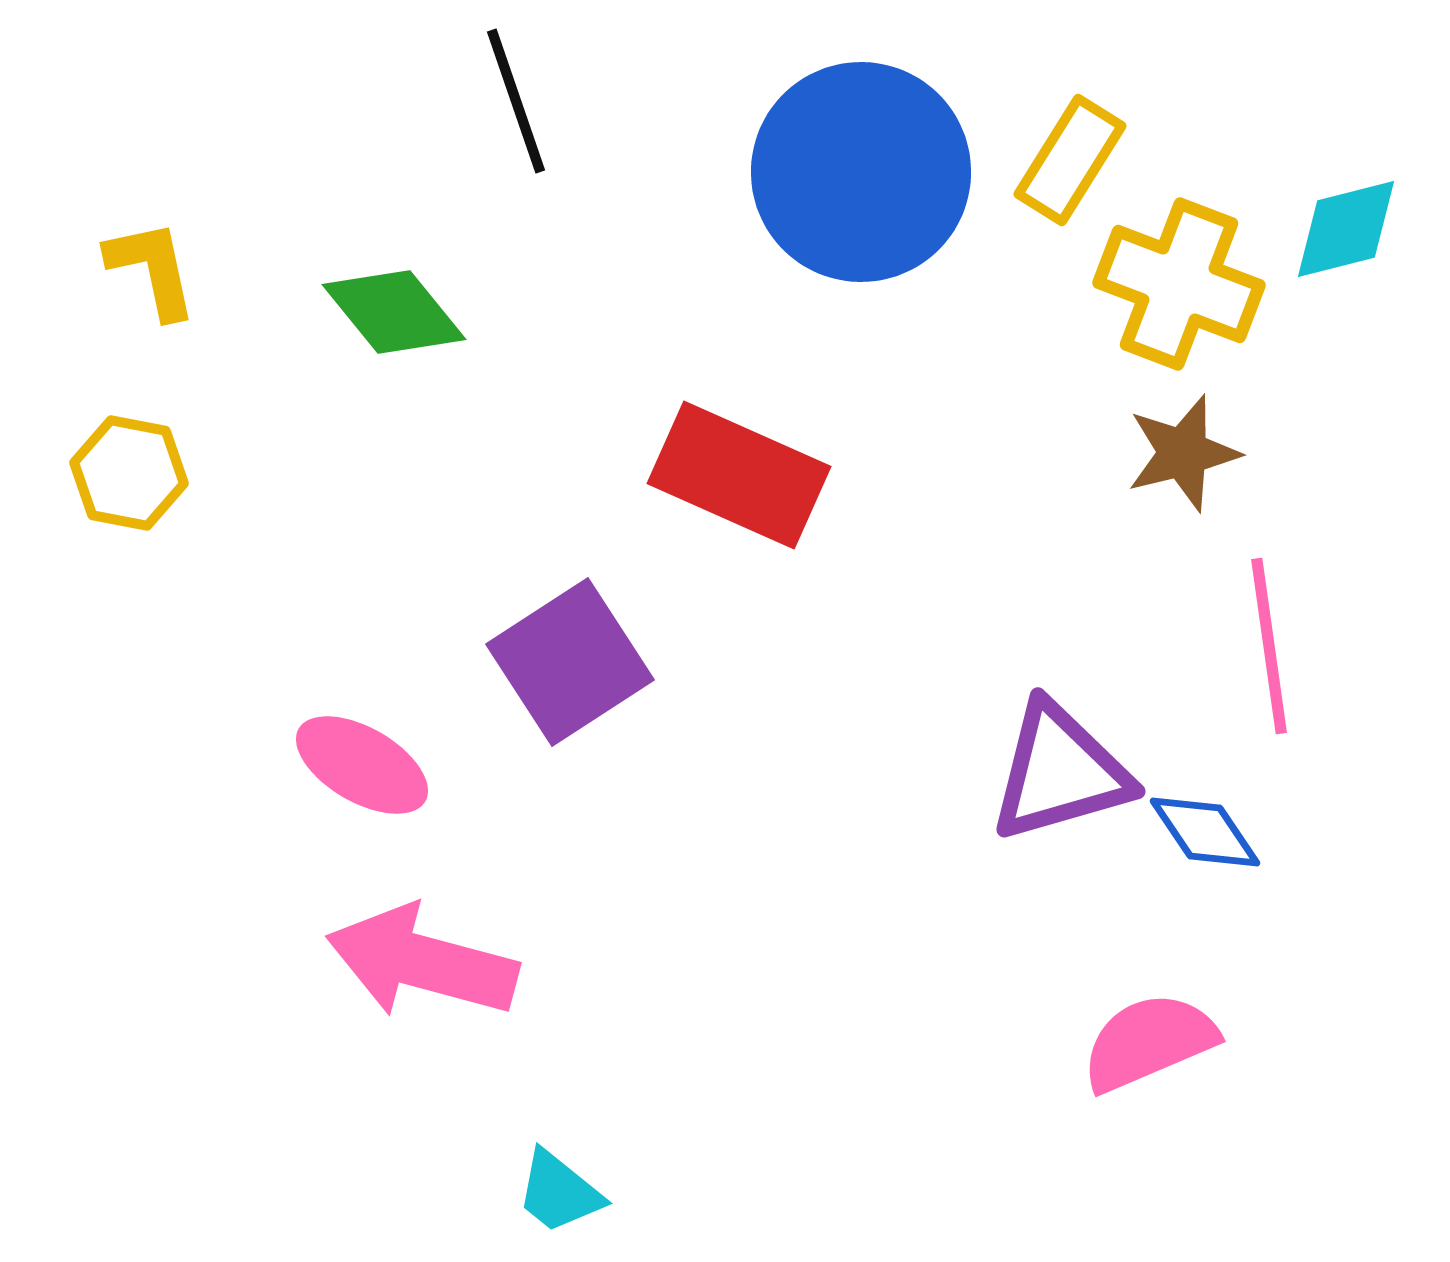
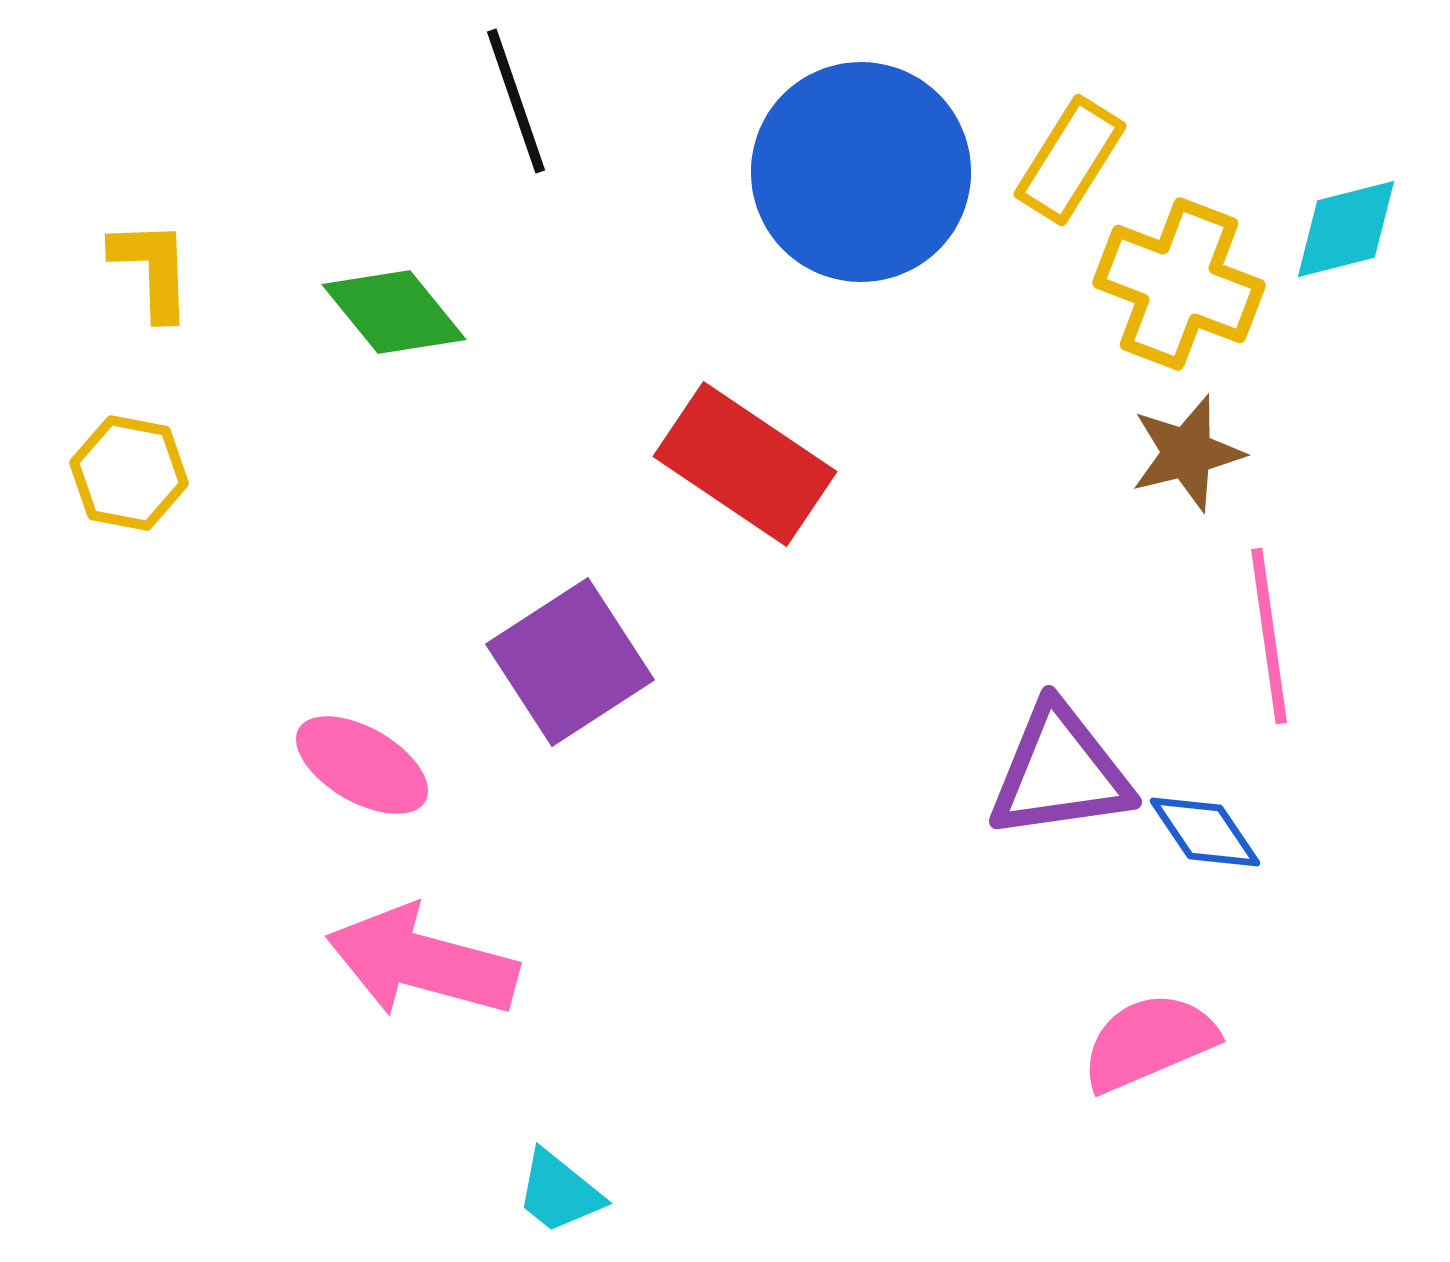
yellow L-shape: rotated 10 degrees clockwise
brown star: moved 4 px right
red rectangle: moved 6 px right, 11 px up; rotated 10 degrees clockwise
pink line: moved 10 px up
purple triangle: rotated 8 degrees clockwise
